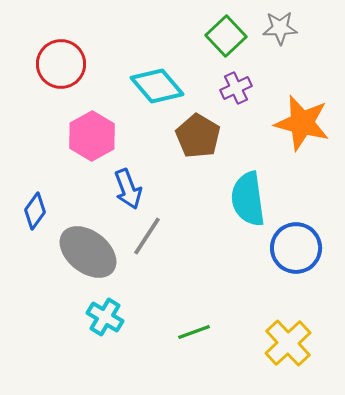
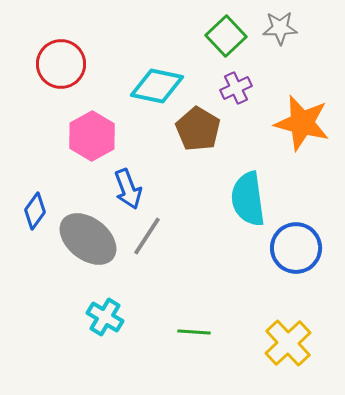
cyan diamond: rotated 38 degrees counterclockwise
brown pentagon: moved 7 px up
gray ellipse: moved 13 px up
green line: rotated 24 degrees clockwise
